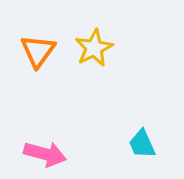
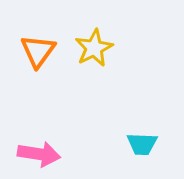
cyan trapezoid: rotated 64 degrees counterclockwise
pink arrow: moved 6 px left; rotated 6 degrees counterclockwise
